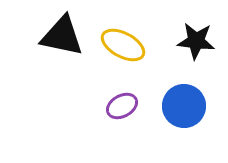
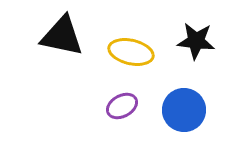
yellow ellipse: moved 8 px right, 7 px down; rotated 15 degrees counterclockwise
blue circle: moved 4 px down
